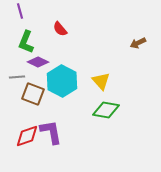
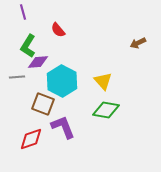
purple line: moved 3 px right, 1 px down
red semicircle: moved 2 px left, 1 px down
green L-shape: moved 2 px right, 4 px down; rotated 10 degrees clockwise
purple diamond: rotated 30 degrees counterclockwise
yellow triangle: moved 2 px right
brown square: moved 10 px right, 10 px down
purple L-shape: moved 12 px right, 5 px up; rotated 12 degrees counterclockwise
red diamond: moved 4 px right, 3 px down
